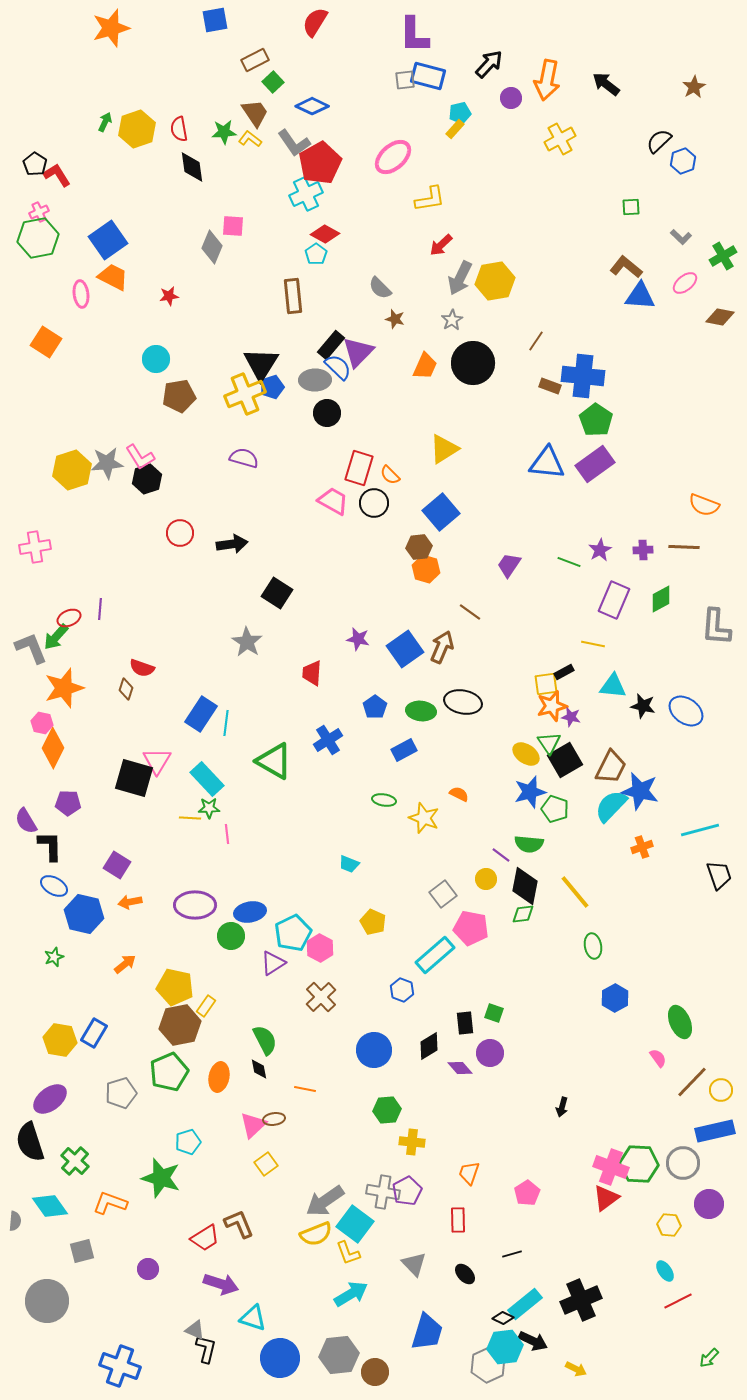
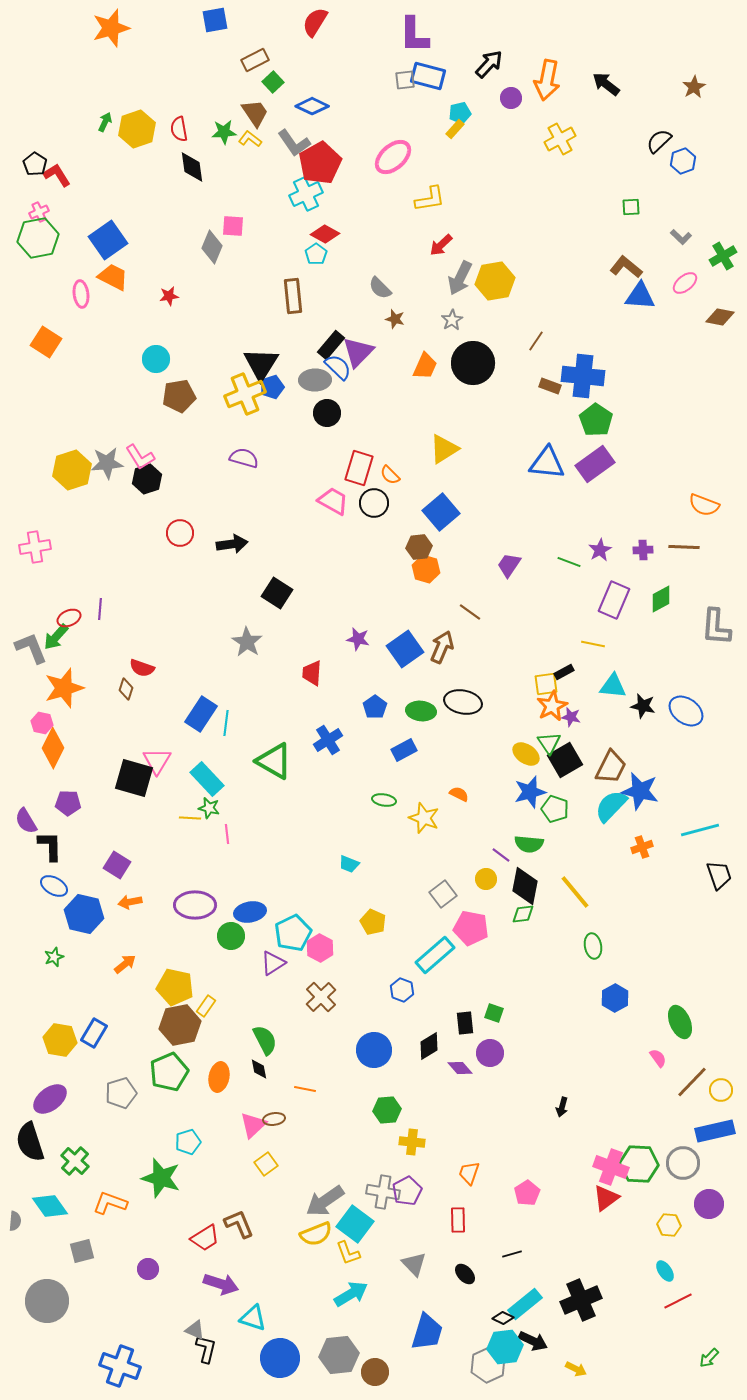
orange star at (552, 706): rotated 12 degrees counterclockwise
green star at (209, 808): rotated 15 degrees clockwise
